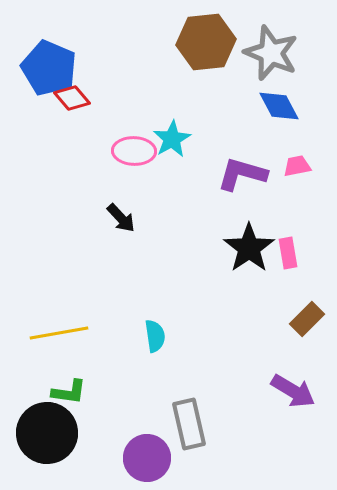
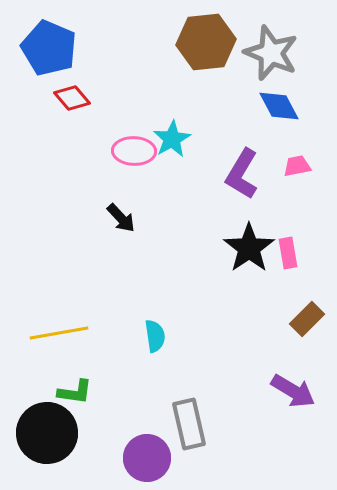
blue pentagon: moved 20 px up
purple L-shape: rotated 75 degrees counterclockwise
green L-shape: moved 6 px right
